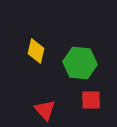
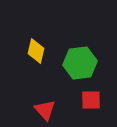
green hexagon: rotated 12 degrees counterclockwise
